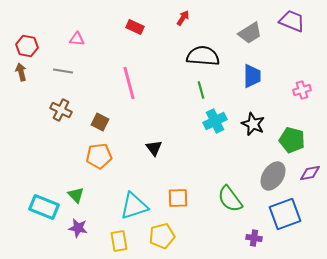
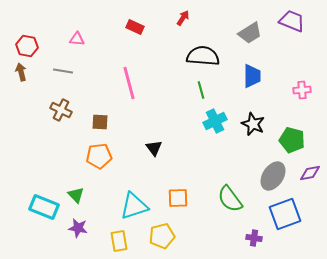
pink cross: rotated 12 degrees clockwise
brown square: rotated 24 degrees counterclockwise
